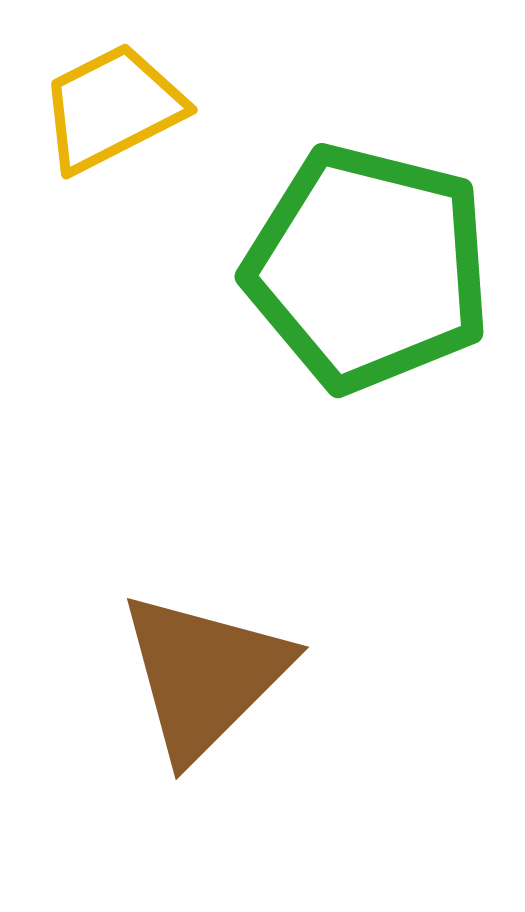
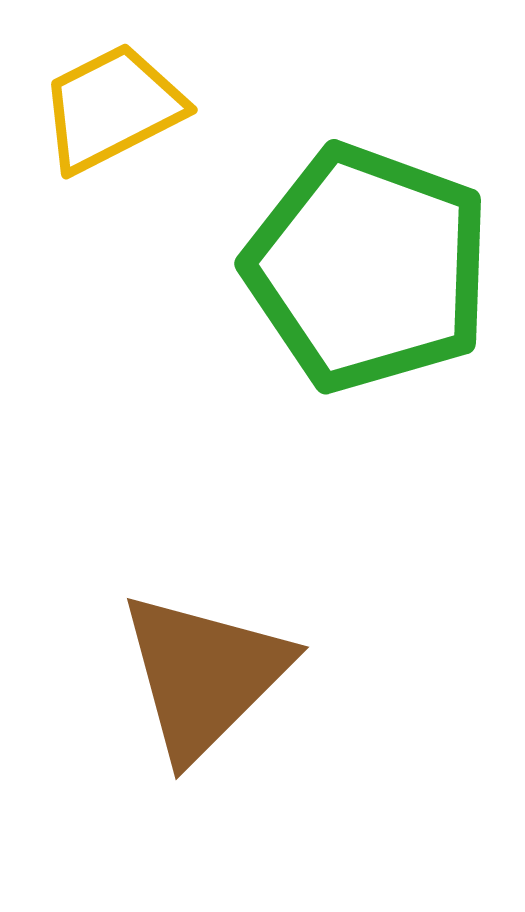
green pentagon: rotated 6 degrees clockwise
